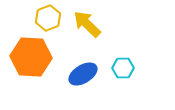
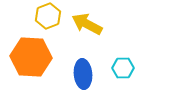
yellow hexagon: moved 2 px up
yellow arrow: rotated 16 degrees counterclockwise
blue ellipse: rotated 64 degrees counterclockwise
